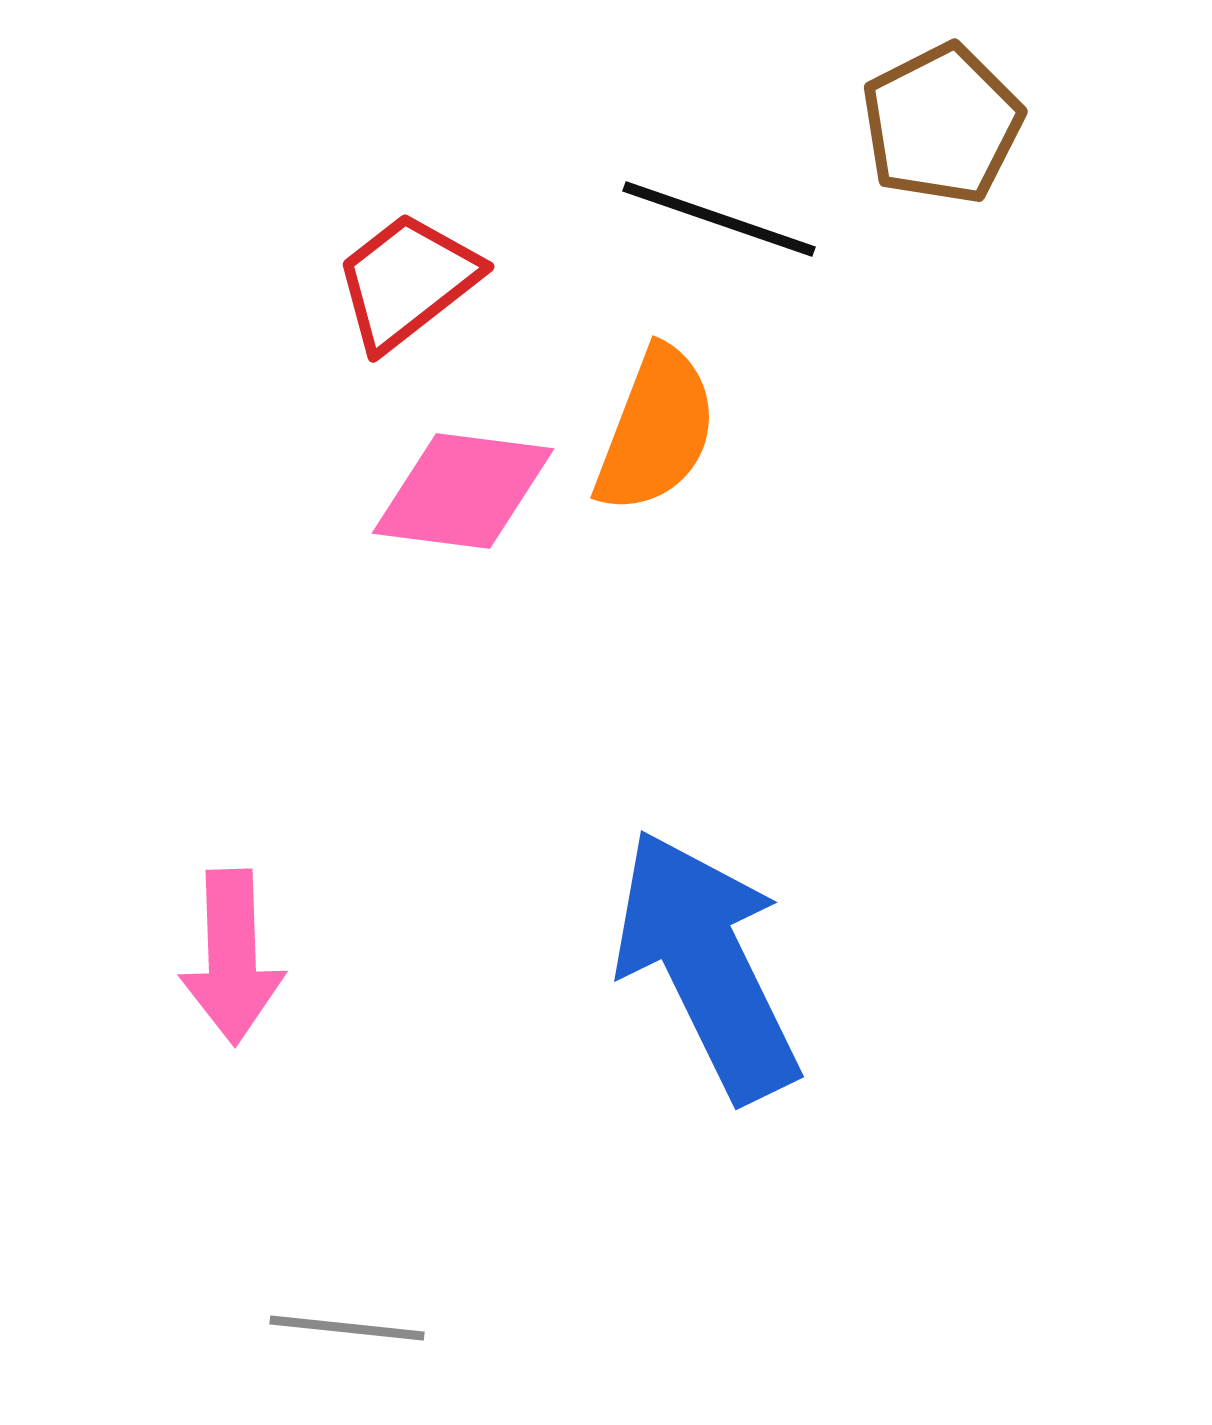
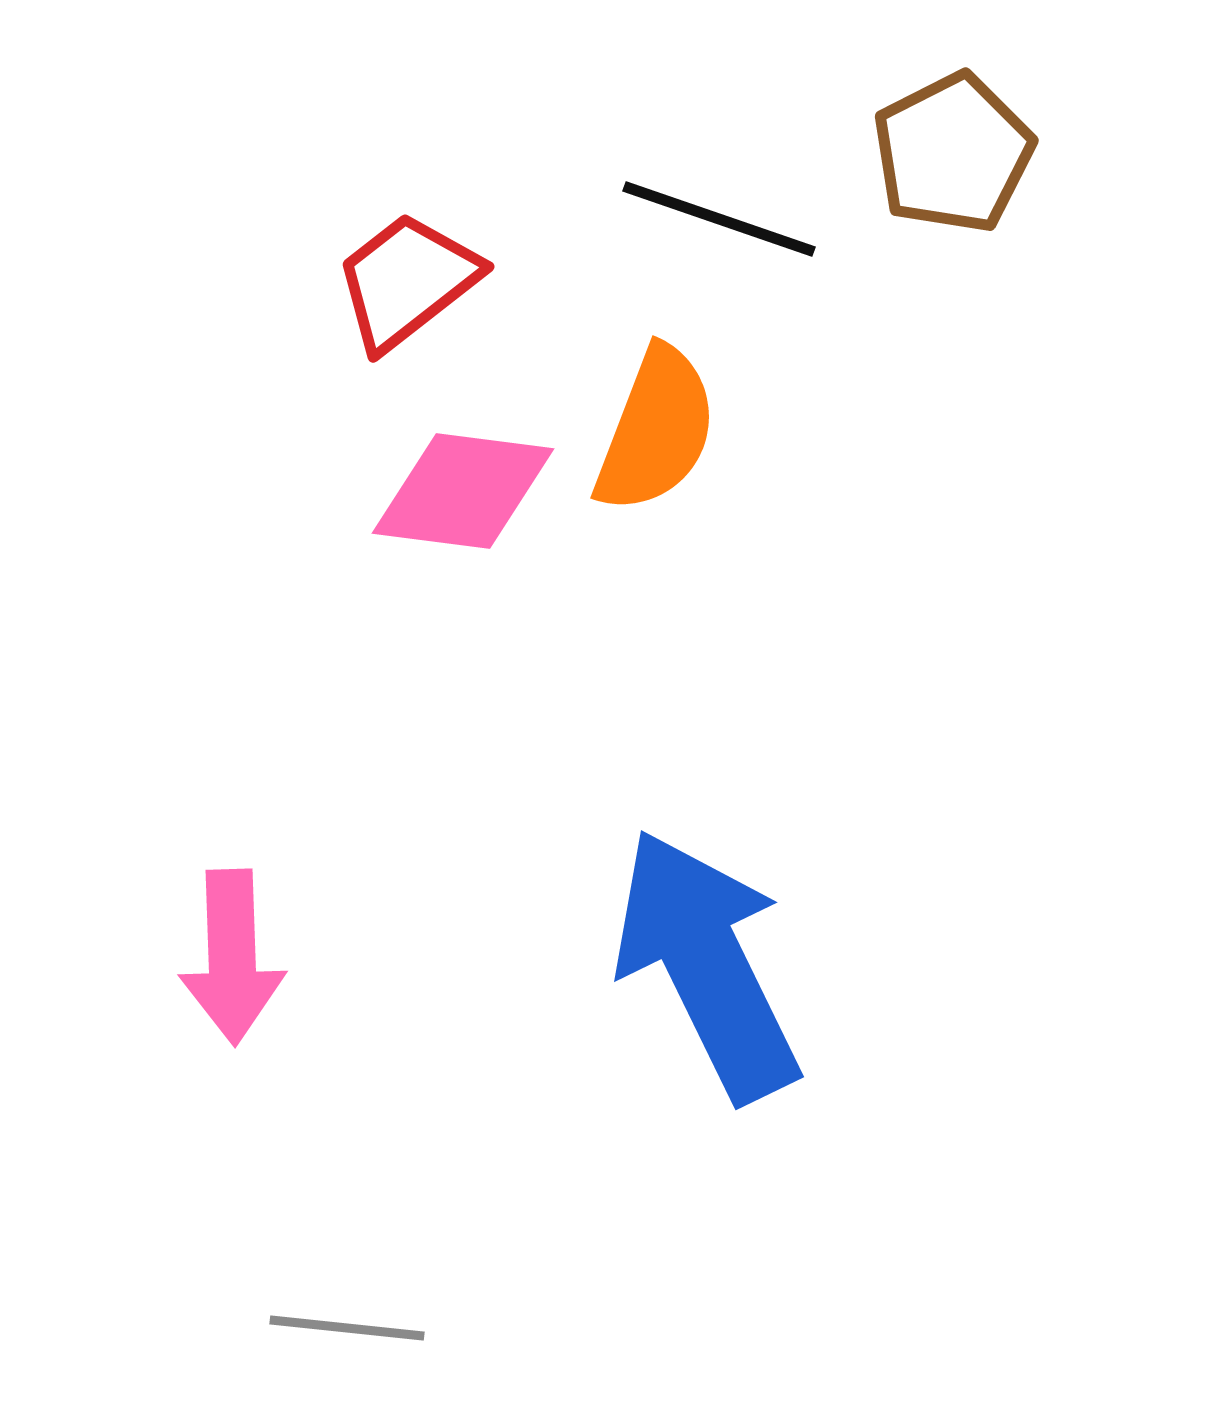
brown pentagon: moved 11 px right, 29 px down
